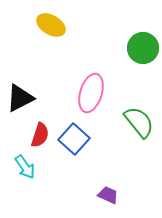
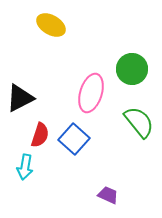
green circle: moved 11 px left, 21 px down
cyan arrow: rotated 45 degrees clockwise
